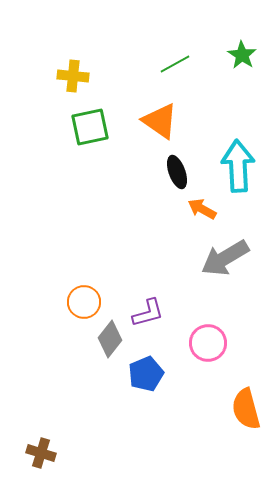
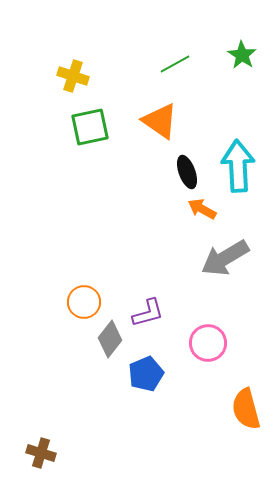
yellow cross: rotated 12 degrees clockwise
black ellipse: moved 10 px right
